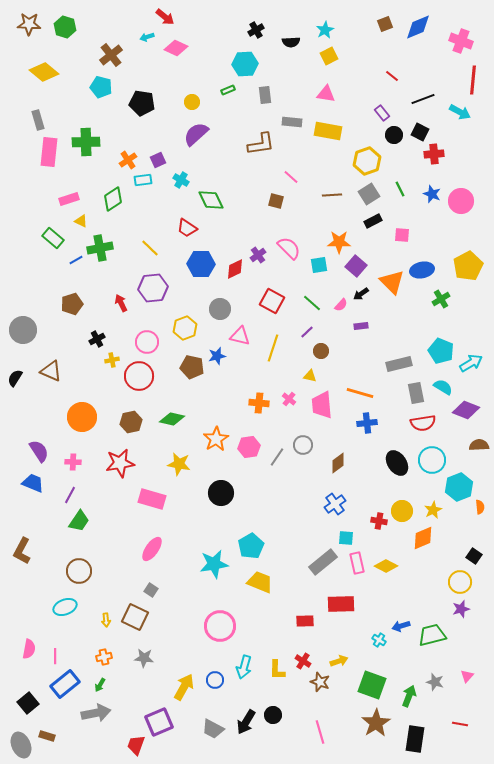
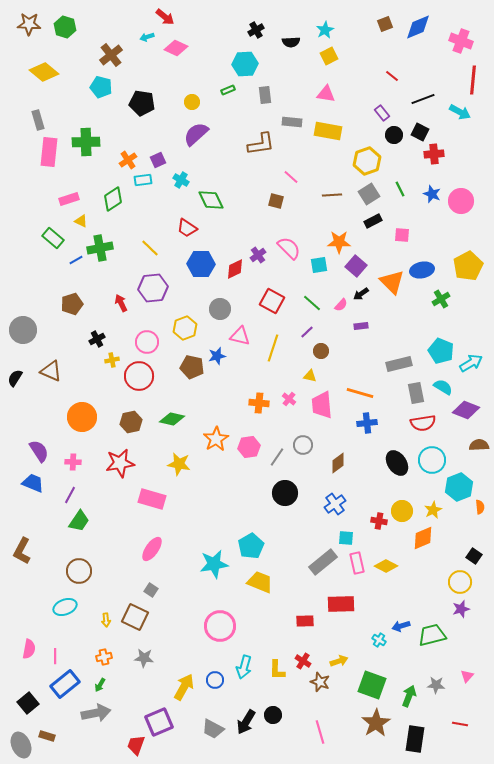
black circle at (221, 493): moved 64 px right
gray star at (435, 682): moved 1 px right, 3 px down; rotated 12 degrees counterclockwise
